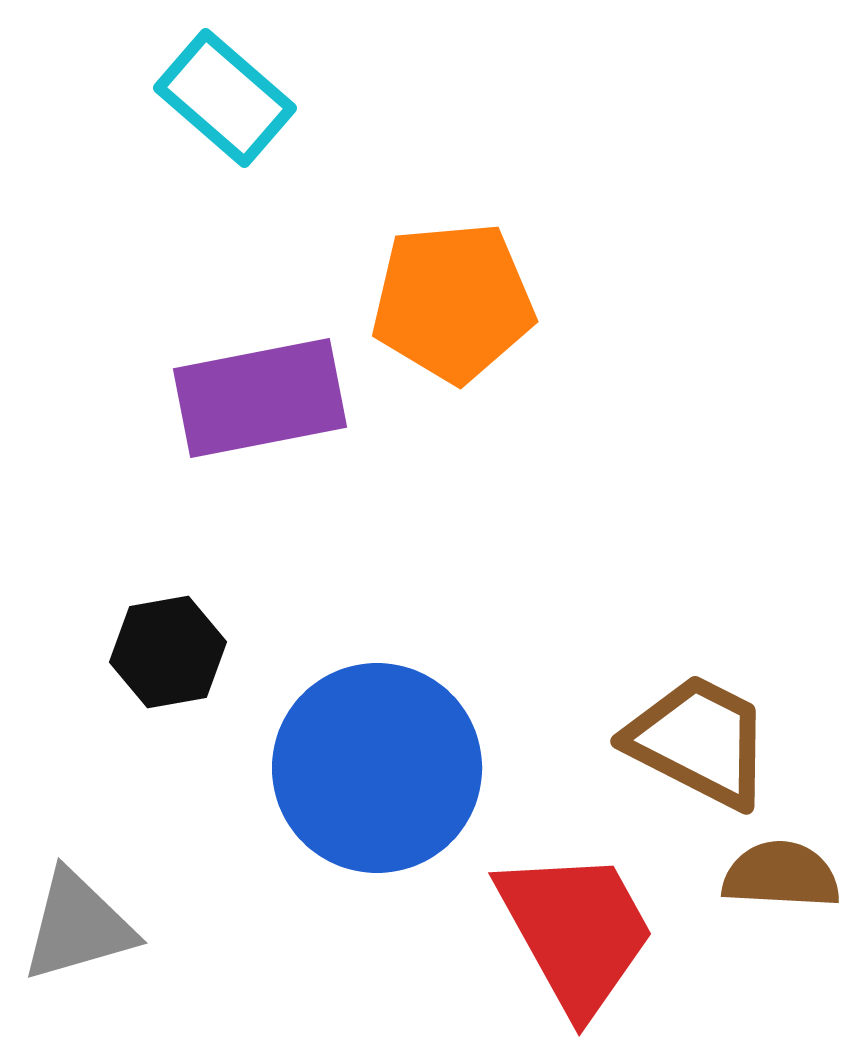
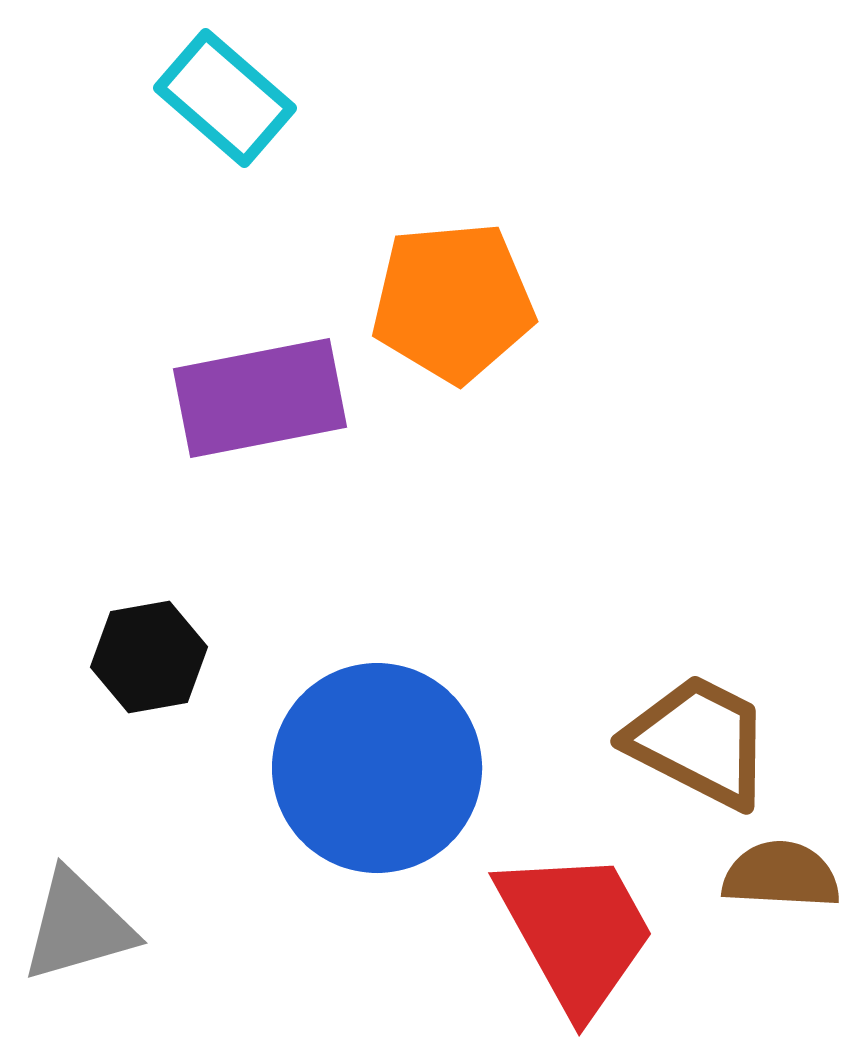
black hexagon: moved 19 px left, 5 px down
